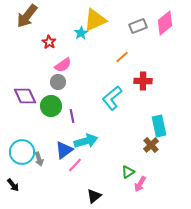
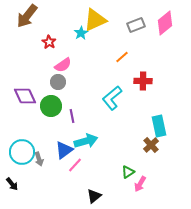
gray rectangle: moved 2 px left, 1 px up
black arrow: moved 1 px left, 1 px up
